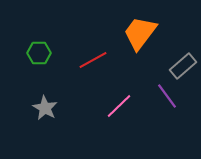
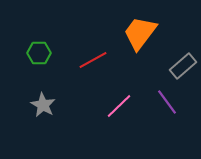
purple line: moved 6 px down
gray star: moved 2 px left, 3 px up
